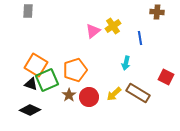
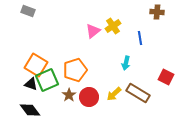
gray rectangle: rotated 72 degrees counterclockwise
black diamond: rotated 30 degrees clockwise
